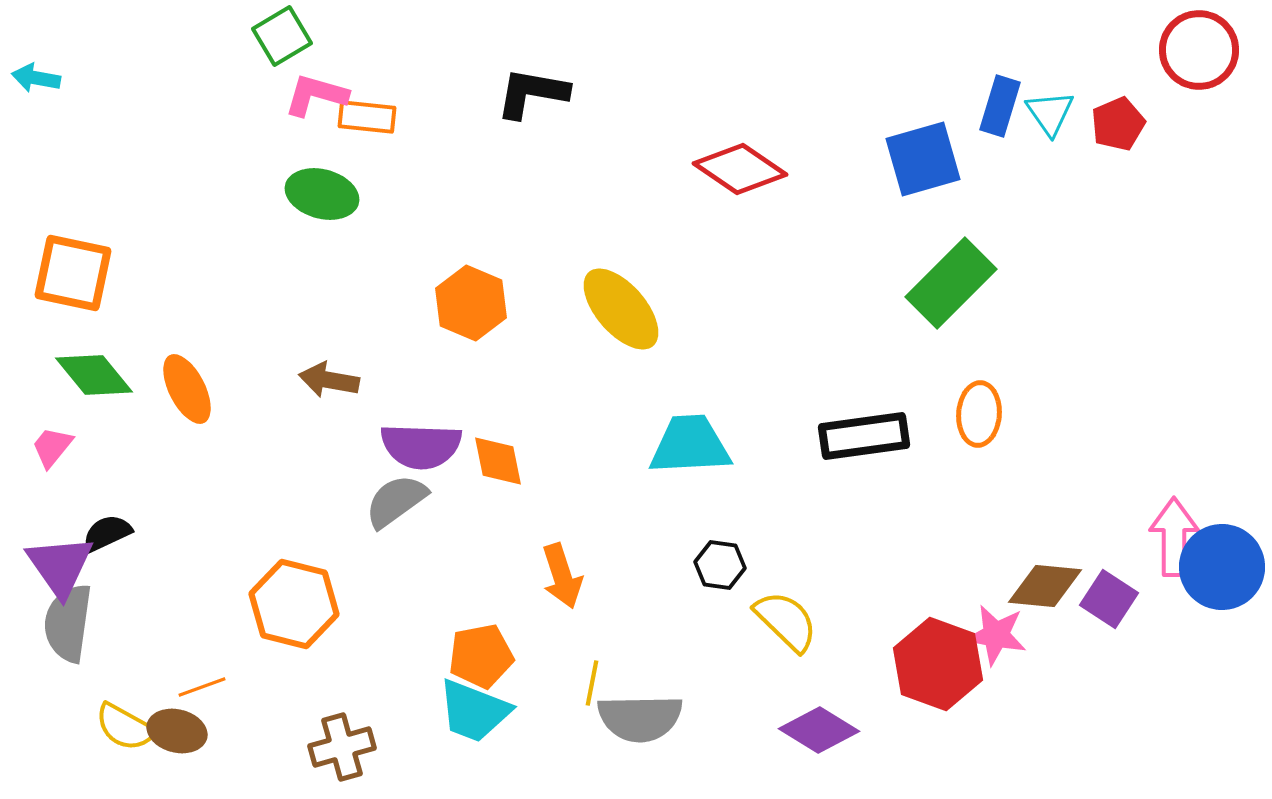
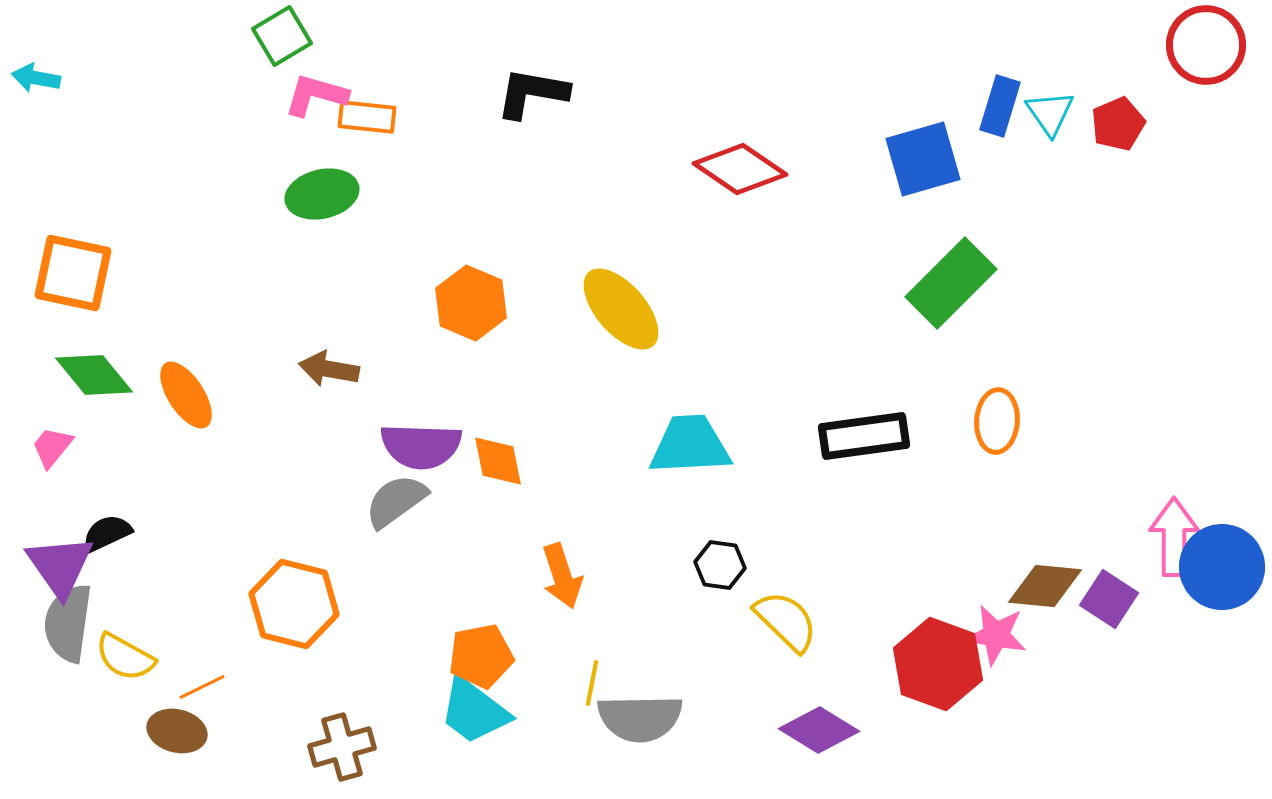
red circle at (1199, 50): moved 7 px right, 5 px up
green ellipse at (322, 194): rotated 28 degrees counterclockwise
brown arrow at (329, 380): moved 11 px up
orange ellipse at (187, 389): moved 1 px left, 6 px down; rotated 6 degrees counterclockwise
orange ellipse at (979, 414): moved 18 px right, 7 px down
orange line at (202, 687): rotated 6 degrees counterclockwise
cyan trapezoid at (474, 711): rotated 16 degrees clockwise
yellow semicircle at (125, 727): moved 70 px up
